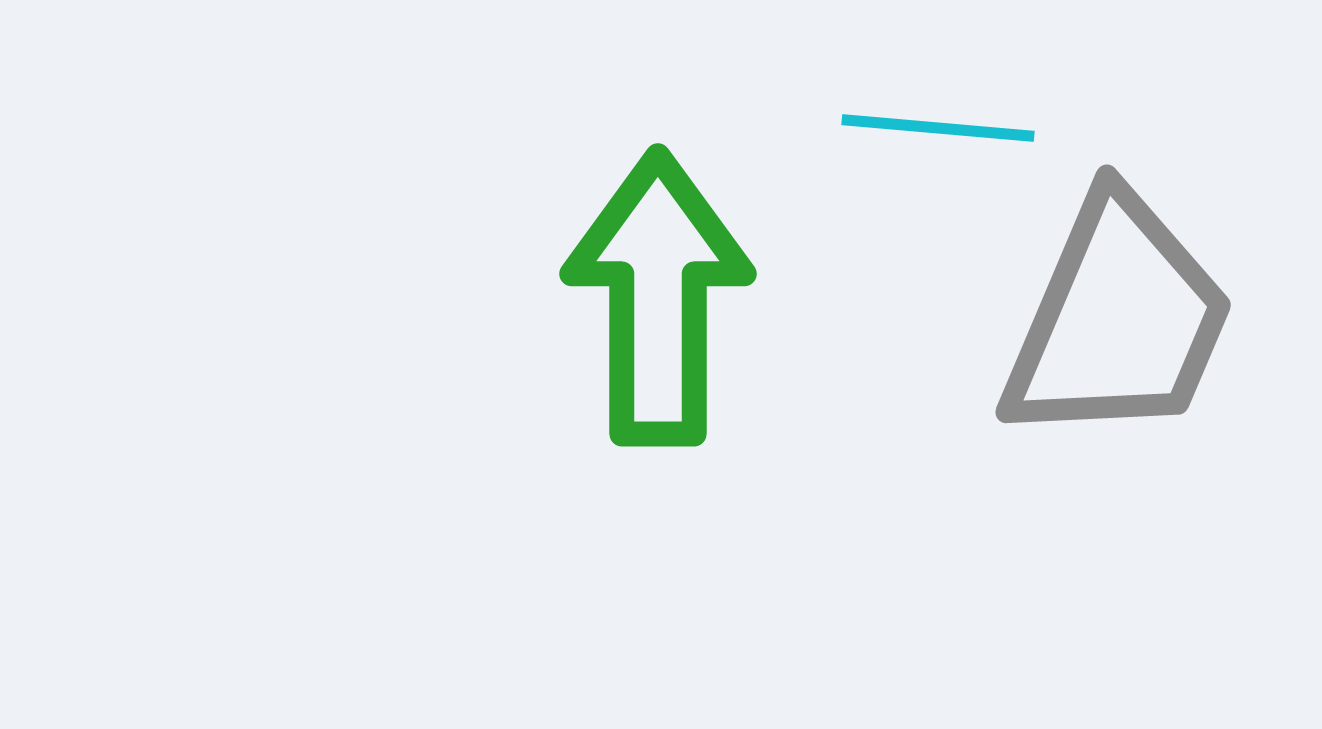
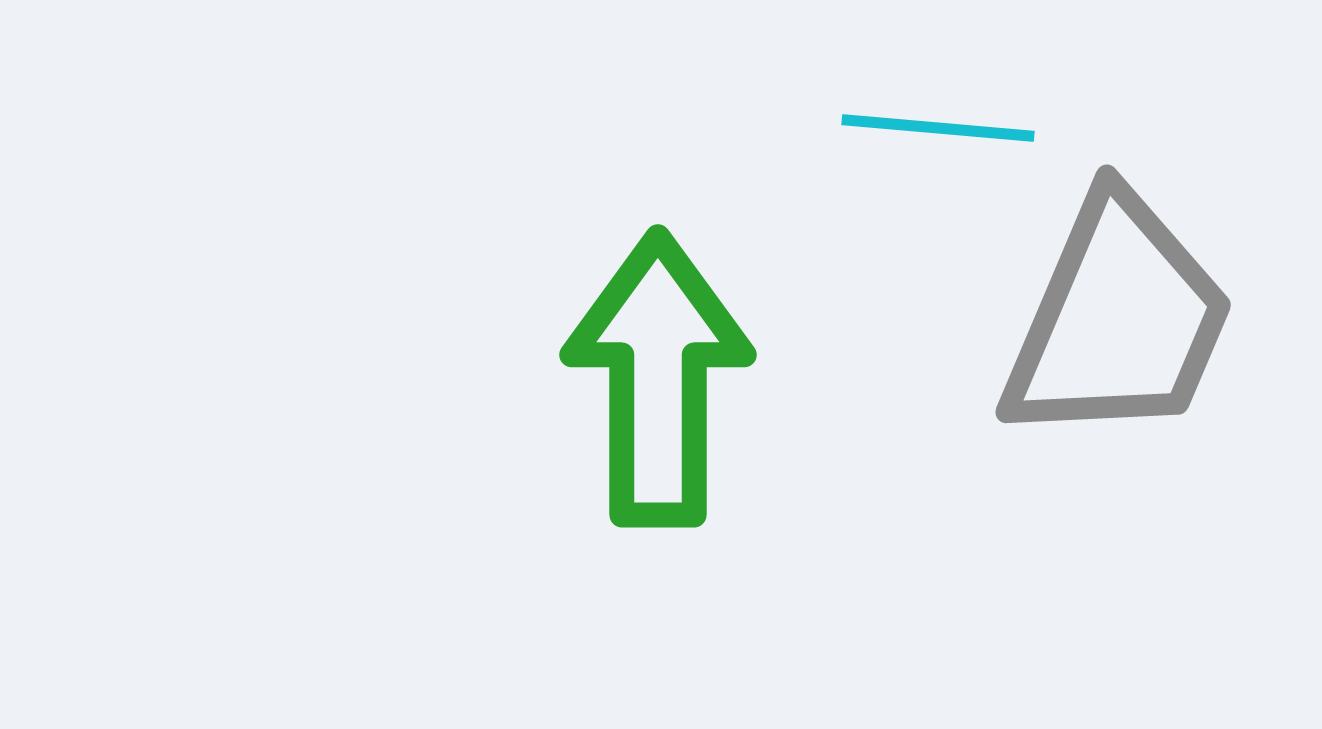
green arrow: moved 81 px down
